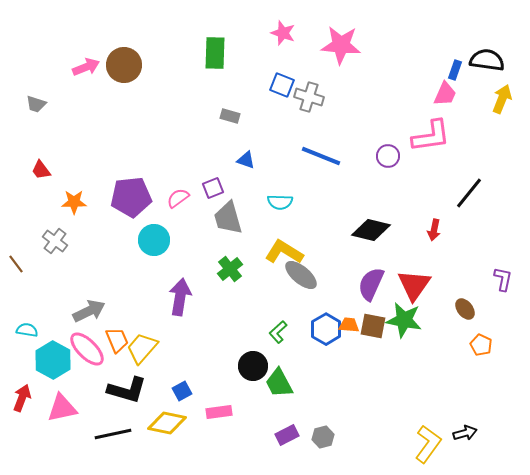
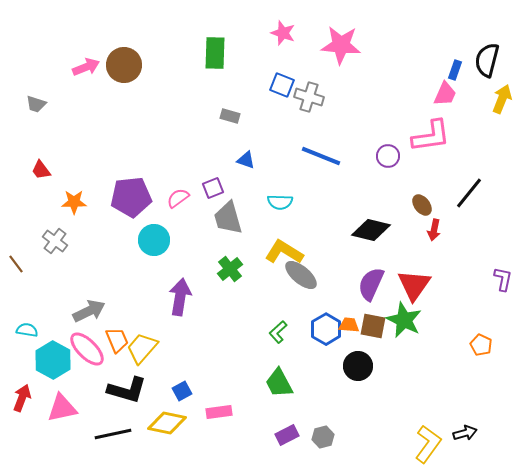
black semicircle at (487, 60): rotated 84 degrees counterclockwise
brown ellipse at (465, 309): moved 43 px left, 104 px up
green star at (404, 320): rotated 15 degrees clockwise
black circle at (253, 366): moved 105 px right
